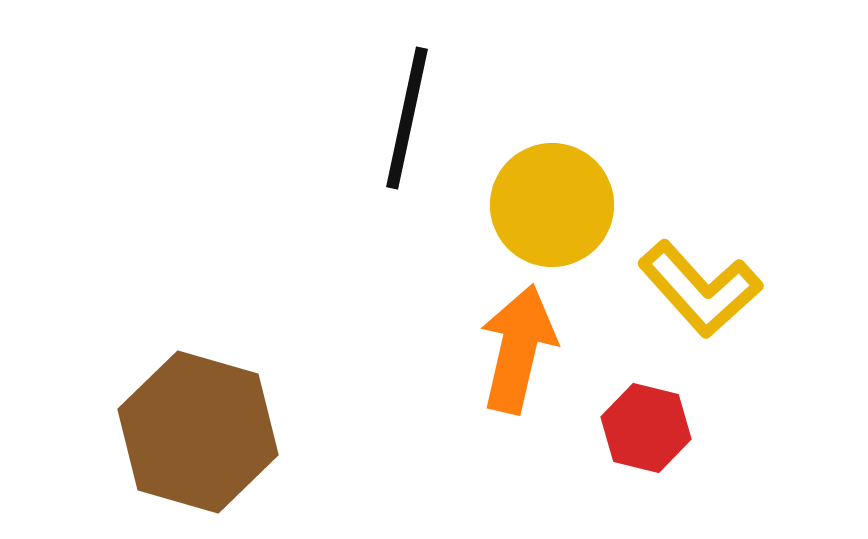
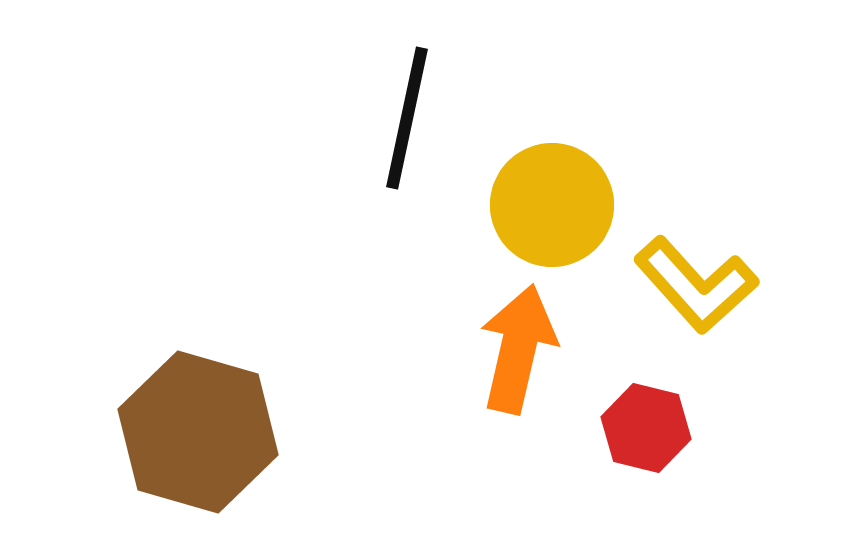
yellow L-shape: moved 4 px left, 4 px up
